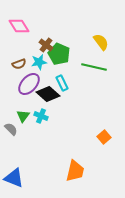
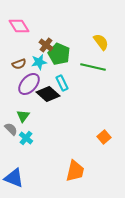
green line: moved 1 px left
cyan cross: moved 15 px left, 22 px down; rotated 16 degrees clockwise
